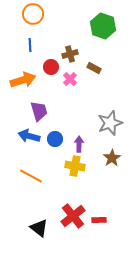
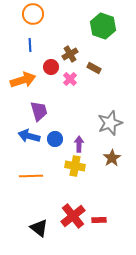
brown cross: rotated 14 degrees counterclockwise
orange line: rotated 30 degrees counterclockwise
